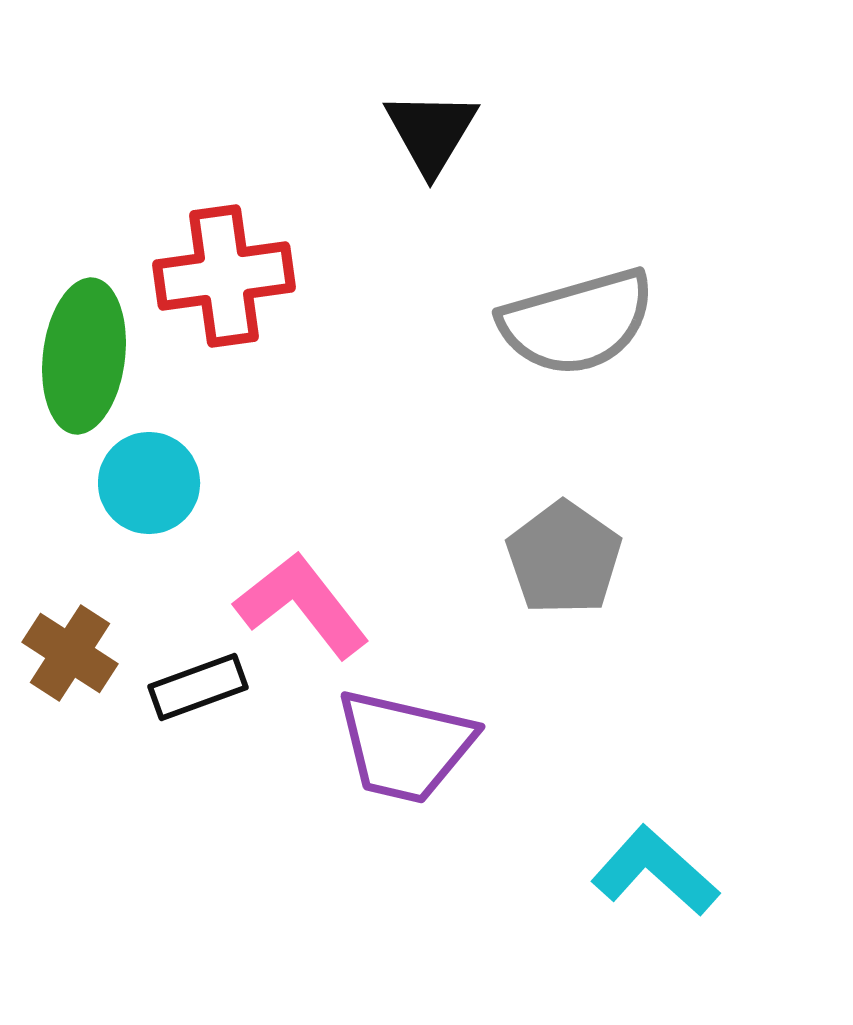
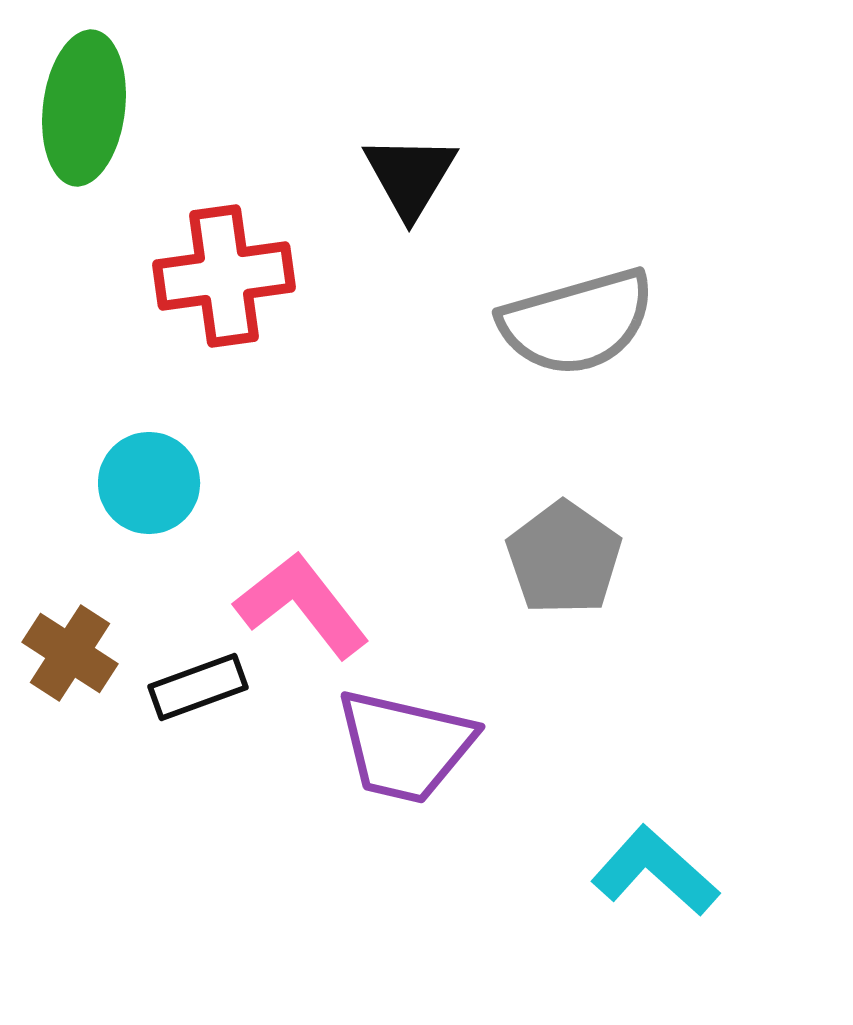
black triangle: moved 21 px left, 44 px down
green ellipse: moved 248 px up
